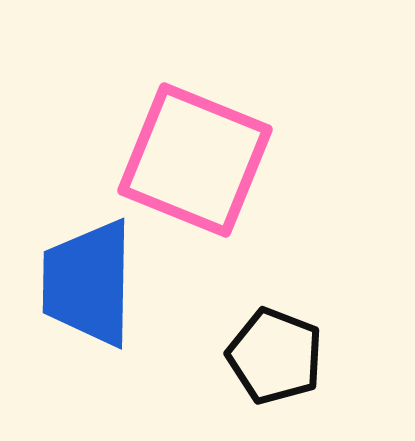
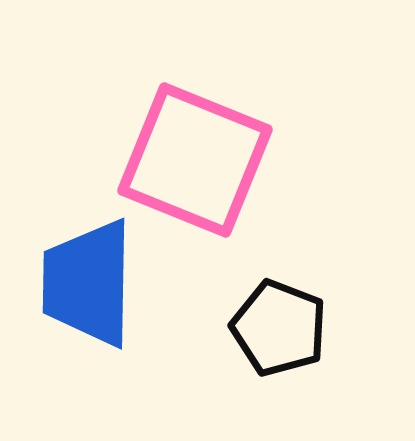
black pentagon: moved 4 px right, 28 px up
